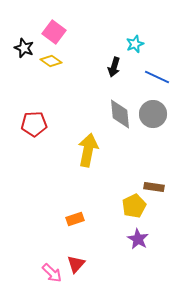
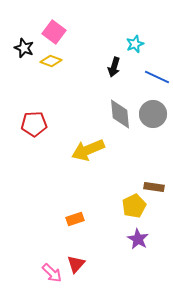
yellow diamond: rotated 15 degrees counterclockwise
yellow arrow: rotated 124 degrees counterclockwise
